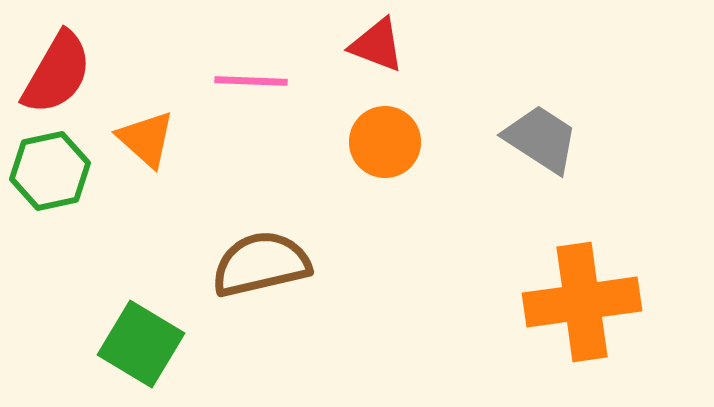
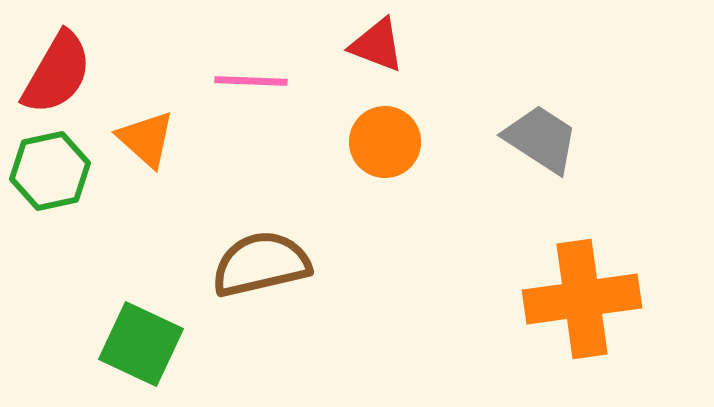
orange cross: moved 3 px up
green square: rotated 6 degrees counterclockwise
